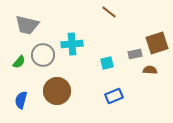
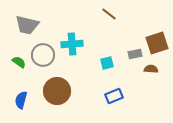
brown line: moved 2 px down
green semicircle: rotated 96 degrees counterclockwise
brown semicircle: moved 1 px right, 1 px up
